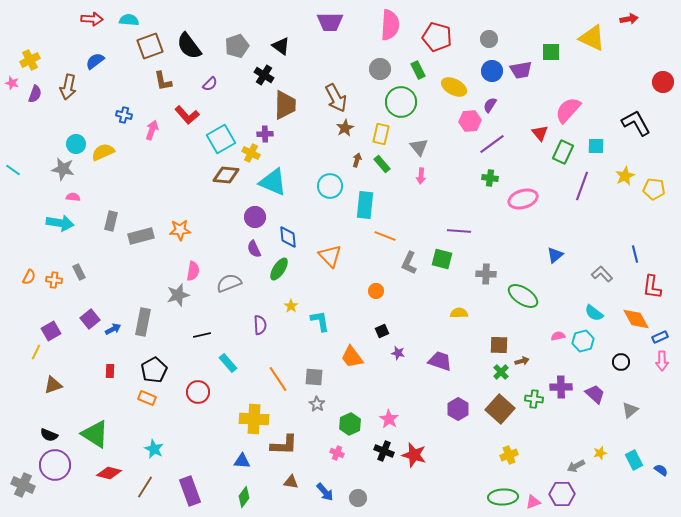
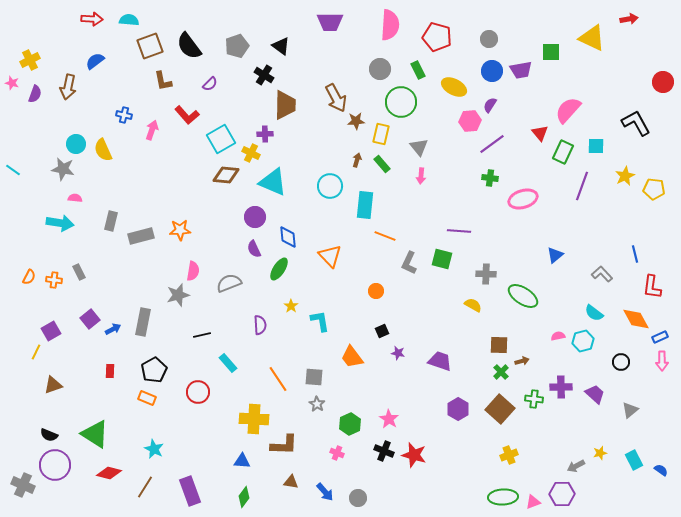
brown star at (345, 128): moved 11 px right, 7 px up; rotated 24 degrees clockwise
yellow semicircle at (103, 152): moved 2 px up; rotated 90 degrees counterclockwise
pink semicircle at (73, 197): moved 2 px right, 1 px down
yellow semicircle at (459, 313): moved 14 px right, 8 px up; rotated 30 degrees clockwise
